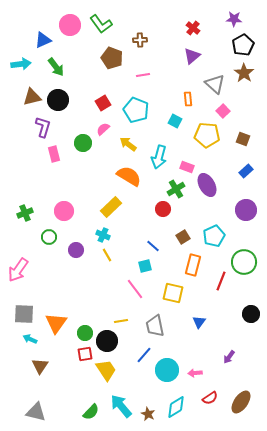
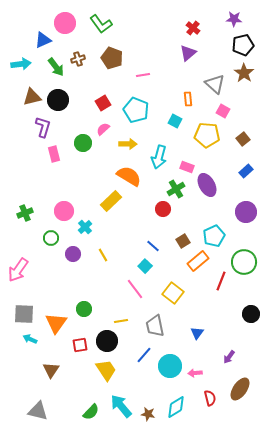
pink circle at (70, 25): moved 5 px left, 2 px up
brown cross at (140, 40): moved 62 px left, 19 px down; rotated 16 degrees counterclockwise
black pentagon at (243, 45): rotated 15 degrees clockwise
purple triangle at (192, 56): moved 4 px left, 3 px up
pink square at (223, 111): rotated 16 degrees counterclockwise
brown square at (243, 139): rotated 32 degrees clockwise
yellow arrow at (128, 144): rotated 144 degrees clockwise
yellow rectangle at (111, 207): moved 6 px up
purple circle at (246, 210): moved 2 px down
cyan cross at (103, 235): moved 18 px left, 8 px up; rotated 24 degrees clockwise
green circle at (49, 237): moved 2 px right, 1 px down
brown square at (183, 237): moved 4 px down
purple circle at (76, 250): moved 3 px left, 4 px down
yellow line at (107, 255): moved 4 px left
orange rectangle at (193, 265): moved 5 px right, 4 px up; rotated 35 degrees clockwise
cyan square at (145, 266): rotated 32 degrees counterclockwise
yellow square at (173, 293): rotated 25 degrees clockwise
blue triangle at (199, 322): moved 2 px left, 11 px down
green circle at (85, 333): moved 1 px left, 24 px up
red square at (85, 354): moved 5 px left, 9 px up
brown triangle at (40, 366): moved 11 px right, 4 px down
cyan circle at (167, 370): moved 3 px right, 4 px up
red semicircle at (210, 398): rotated 70 degrees counterclockwise
brown ellipse at (241, 402): moved 1 px left, 13 px up
gray triangle at (36, 412): moved 2 px right, 1 px up
brown star at (148, 414): rotated 16 degrees counterclockwise
